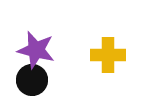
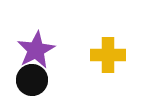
purple star: rotated 30 degrees clockwise
